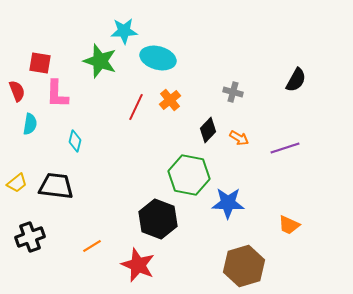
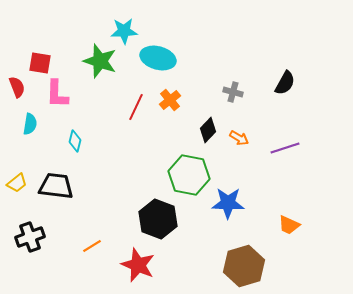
black semicircle: moved 11 px left, 3 px down
red semicircle: moved 4 px up
